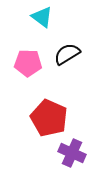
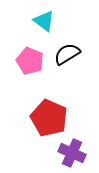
cyan triangle: moved 2 px right, 4 px down
pink pentagon: moved 2 px right, 2 px up; rotated 20 degrees clockwise
